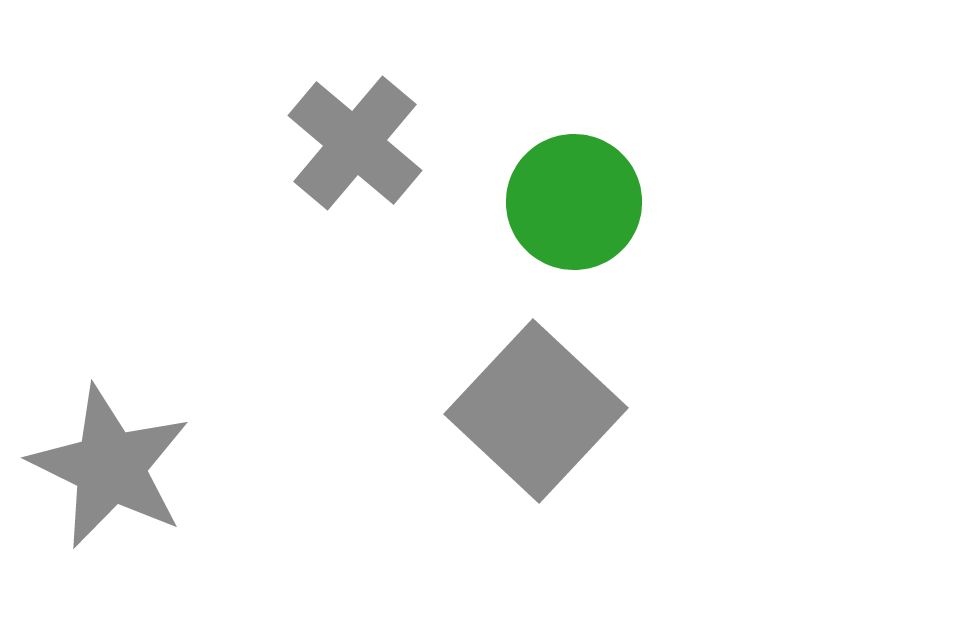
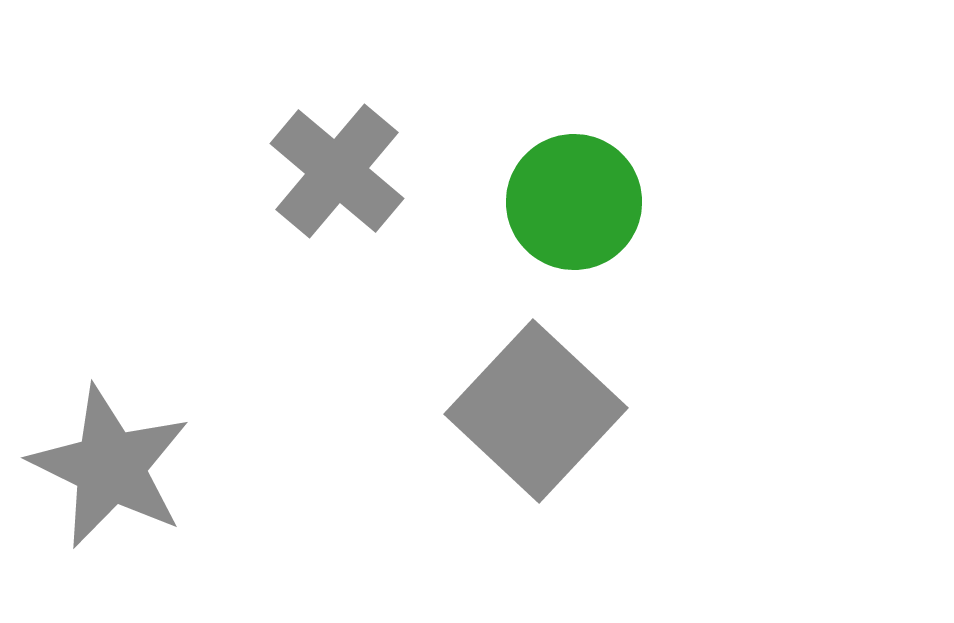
gray cross: moved 18 px left, 28 px down
